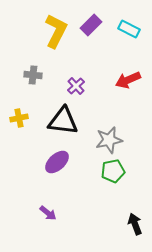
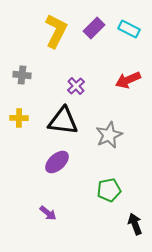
purple rectangle: moved 3 px right, 3 px down
gray cross: moved 11 px left
yellow cross: rotated 12 degrees clockwise
gray star: moved 5 px up; rotated 12 degrees counterclockwise
green pentagon: moved 4 px left, 19 px down
